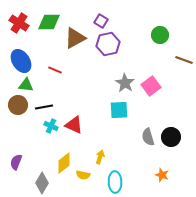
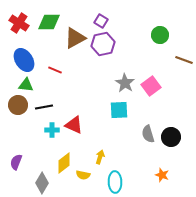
purple hexagon: moved 5 px left
blue ellipse: moved 3 px right, 1 px up
cyan cross: moved 1 px right, 4 px down; rotated 24 degrees counterclockwise
gray semicircle: moved 3 px up
